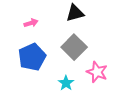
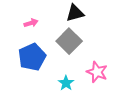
gray square: moved 5 px left, 6 px up
